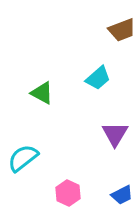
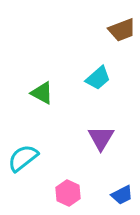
purple triangle: moved 14 px left, 4 px down
